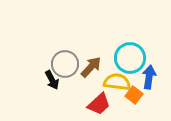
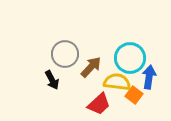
gray circle: moved 10 px up
